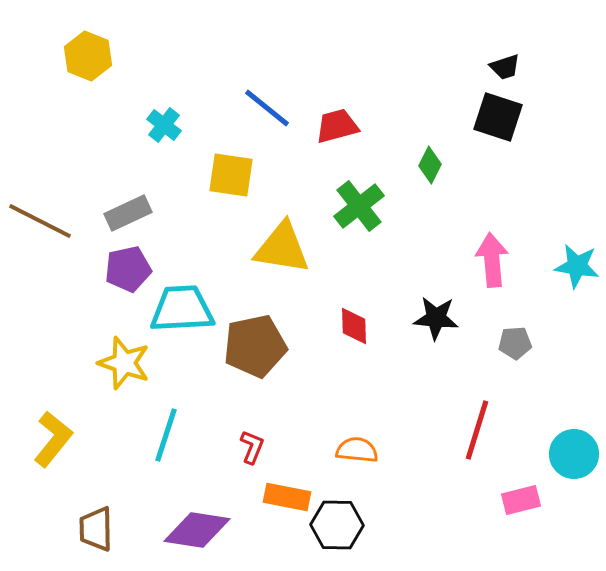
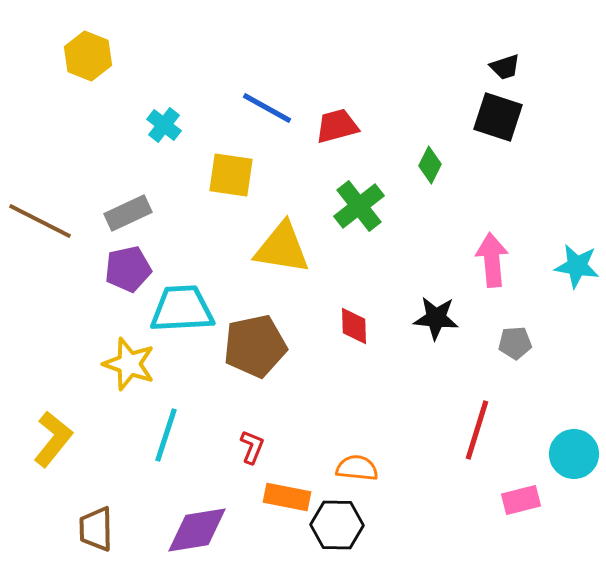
blue line: rotated 10 degrees counterclockwise
yellow star: moved 5 px right, 1 px down
orange semicircle: moved 18 px down
purple diamond: rotated 18 degrees counterclockwise
